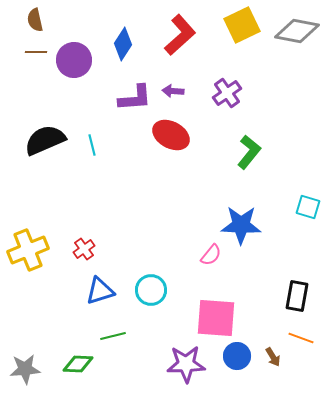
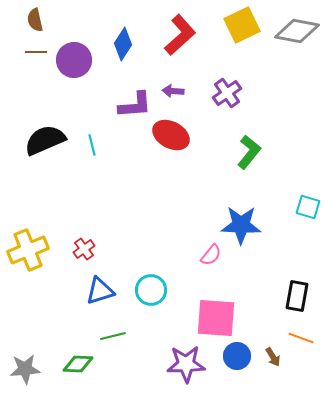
purple L-shape: moved 7 px down
